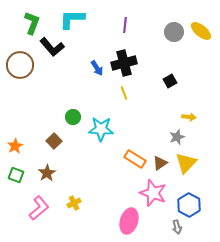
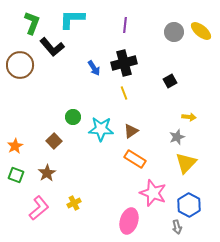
blue arrow: moved 3 px left
brown triangle: moved 29 px left, 32 px up
